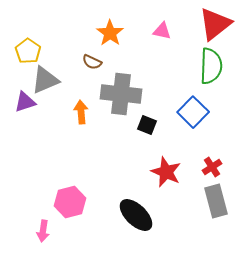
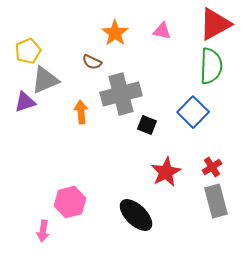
red triangle: rotated 9 degrees clockwise
orange star: moved 5 px right
yellow pentagon: rotated 15 degrees clockwise
gray cross: rotated 21 degrees counterclockwise
red star: rotated 20 degrees clockwise
